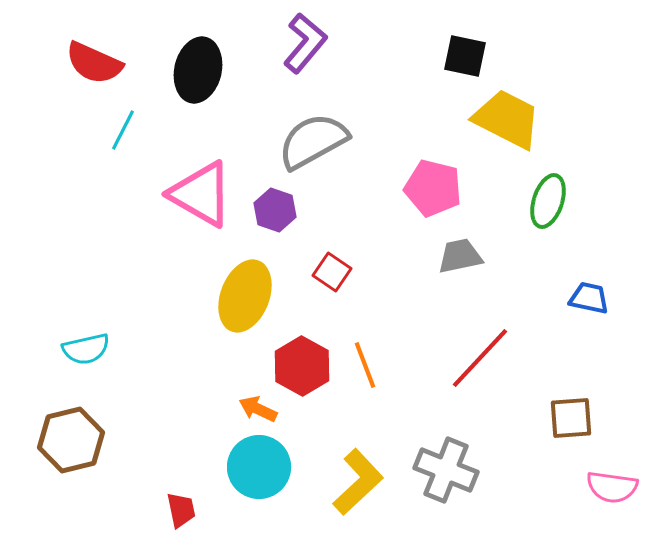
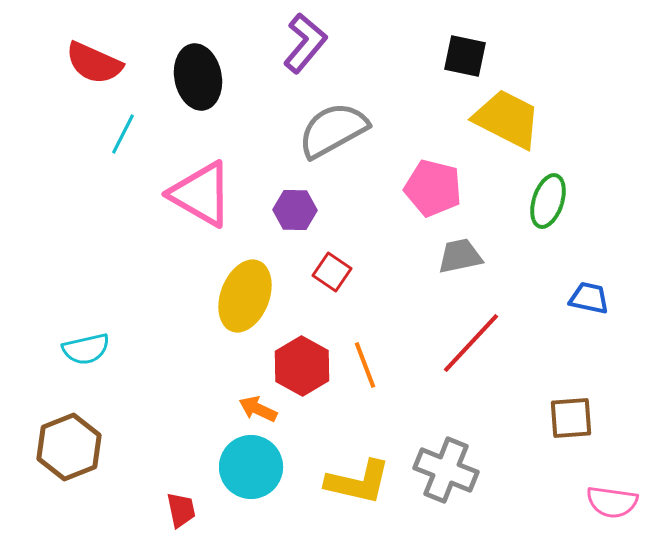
black ellipse: moved 7 px down; rotated 24 degrees counterclockwise
cyan line: moved 4 px down
gray semicircle: moved 20 px right, 11 px up
purple hexagon: moved 20 px right; rotated 18 degrees counterclockwise
red line: moved 9 px left, 15 px up
brown hexagon: moved 2 px left, 7 px down; rotated 8 degrees counterclockwise
cyan circle: moved 8 px left
yellow L-shape: rotated 56 degrees clockwise
pink semicircle: moved 15 px down
